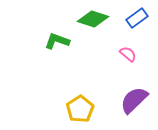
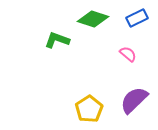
blue rectangle: rotated 10 degrees clockwise
green L-shape: moved 1 px up
yellow pentagon: moved 9 px right
